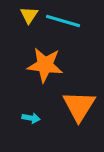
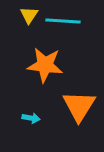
cyan line: rotated 12 degrees counterclockwise
